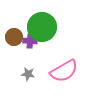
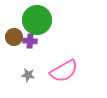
green circle: moved 5 px left, 7 px up
gray star: moved 1 px down
